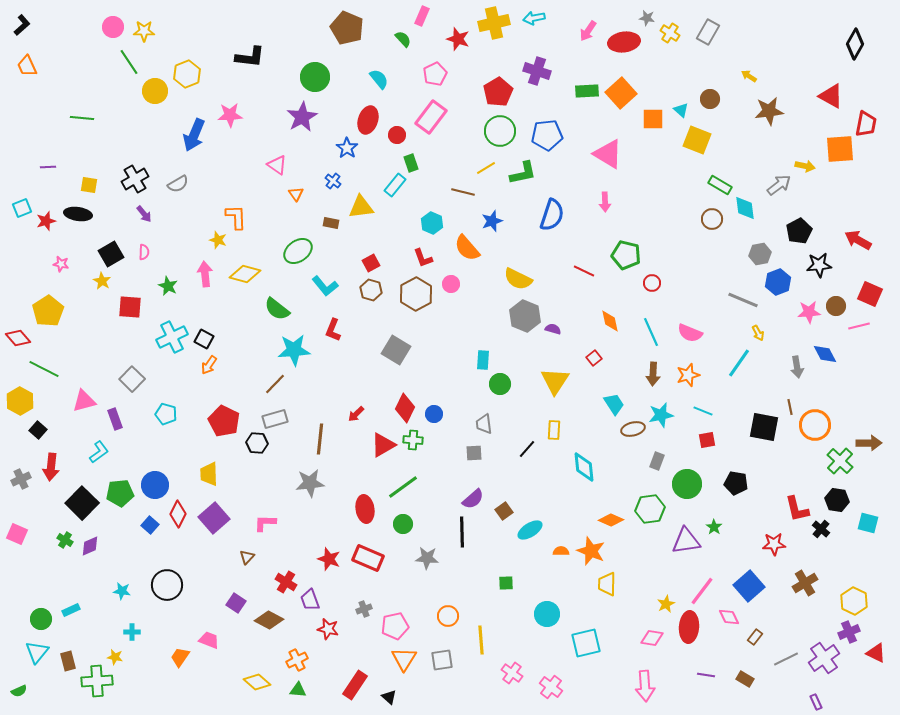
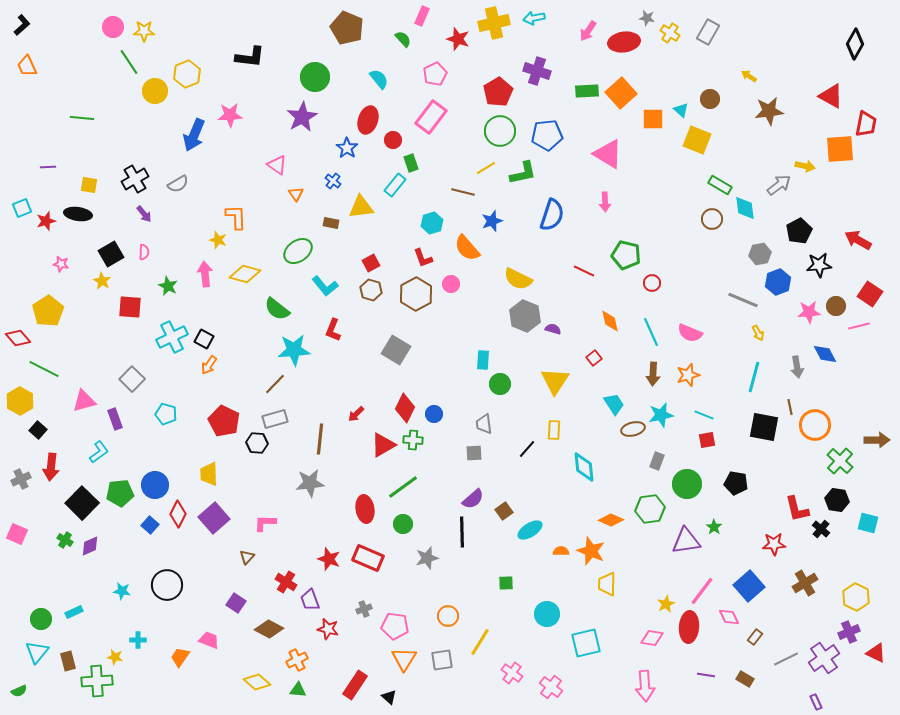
red circle at (397, 135): moved 4 px left, 5 px down
cyan hexagon at (432, 223): rotated 20 degrees clockwise
red square at (870, 294): rotated 10 degrees clockwise
cyan line at (739, 363): moved 15 px right, 14 px down; rotated 20 degrees counterclockwise
cyan line at (703, 411): moved 1 px right, 4 px down
brown arrow at (869, 443): moved 8 px right, 3 px up
gray star at (427, 558): rotated 20 degrees counterclockwise
yellow hexagon at (854, 601): moved 2 px right, 4 px up
cyan rectangle at (71, 610): moved 3 px right, 2 px down
brown diamond at (269, 620): moved 9 px down
pink pentagon at (395, 626): rotated 20 degrees clockwise
cyan cross at (132, 632): moved 6 px right, 8 px down
yellow line at (481, 640): moved 1 px left, 2 px down; rotated 36 degrees clockwise
